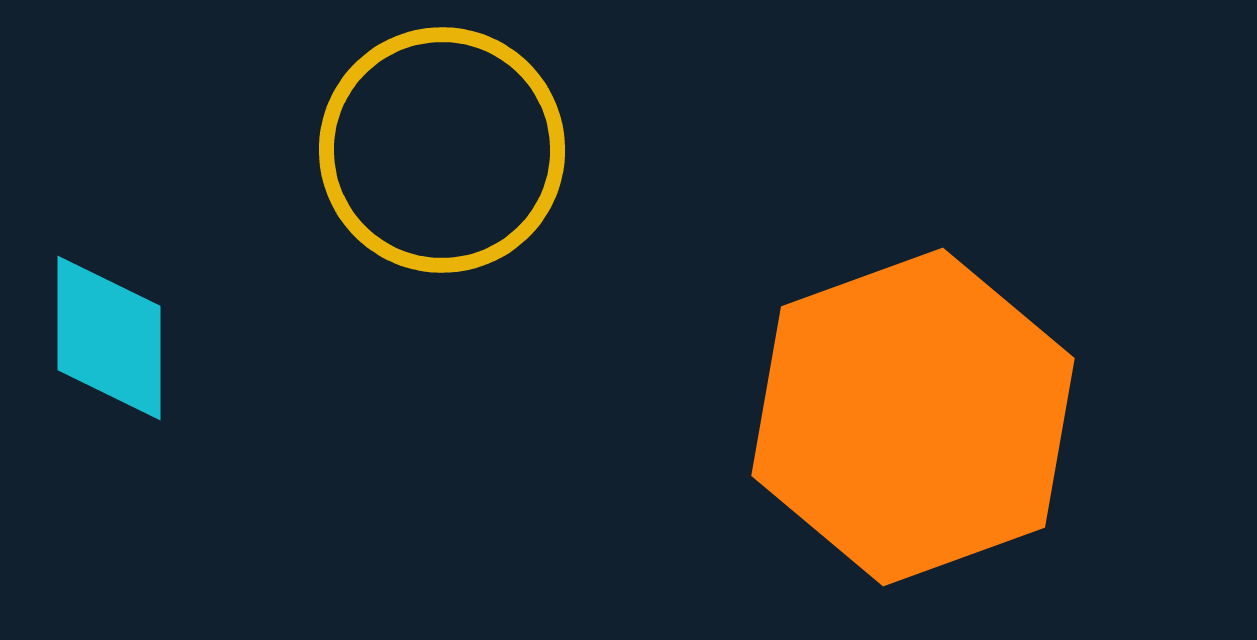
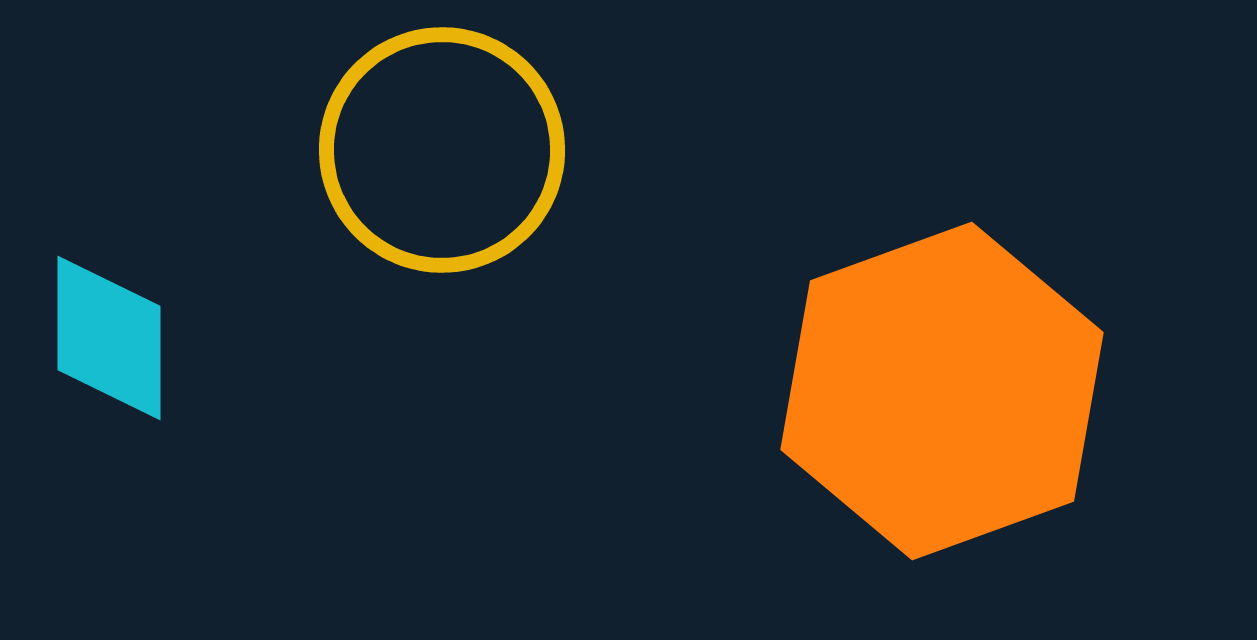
orange hexagon: moved 29 px right, 26 px up
